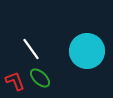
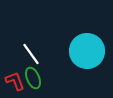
white line: moved 5 px down
green ellipse: moved 7 px left; rotated 25 degrees clockwise
